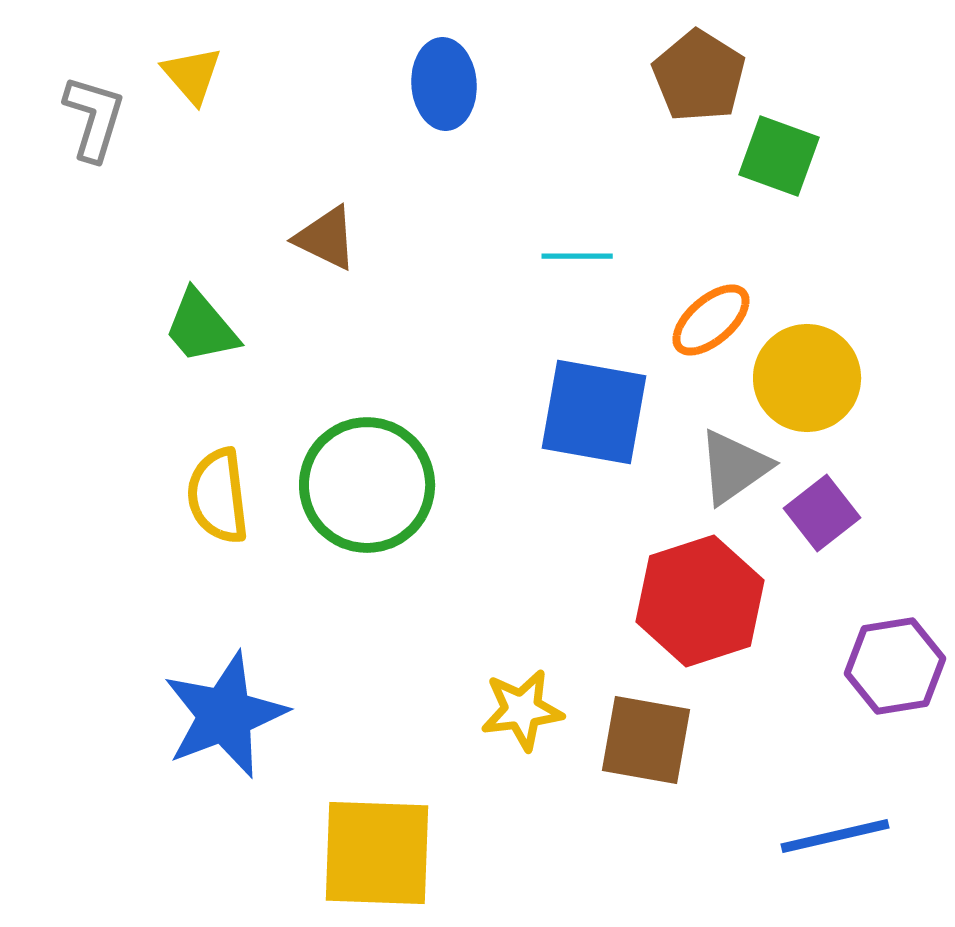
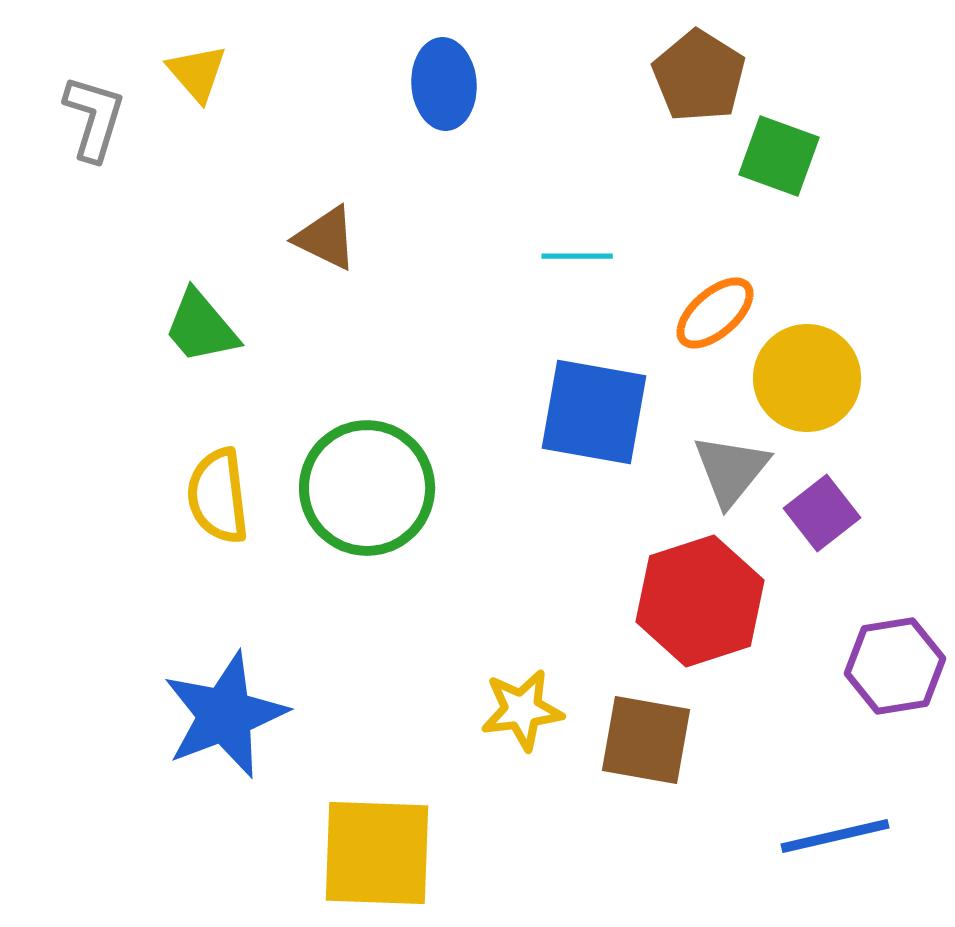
yellow triangle: moved 5 px right, 2 px up
orange ellipse: moved 4 px right, 7 px up
gray triangle: moved 3 px left, 3 px down; rotated 16 degrees counterclockwise
green circle: moved 3 px down
